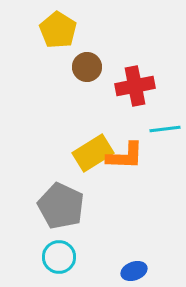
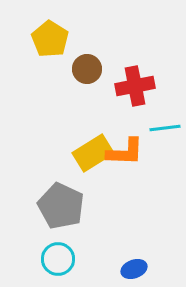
yellow pentagon: moved 8 px left, 9 px down
brown circle: moved 2 px down
cyan line: moved 1 px up
orange L-shape: moved 4 px up
cyan circle: moved 1 px left, 2 px down
blue ellipse: moved 2 px up
